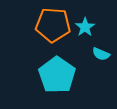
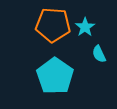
cyan semicircle: moved 2 px left; rotated 42 degrees clockwise
cyan pentagon: moved 2 px left, 1 px down
